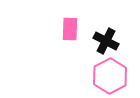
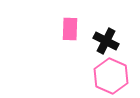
pink hexagon: moved 1 px right; rotated 8 degrees counterclockwise
